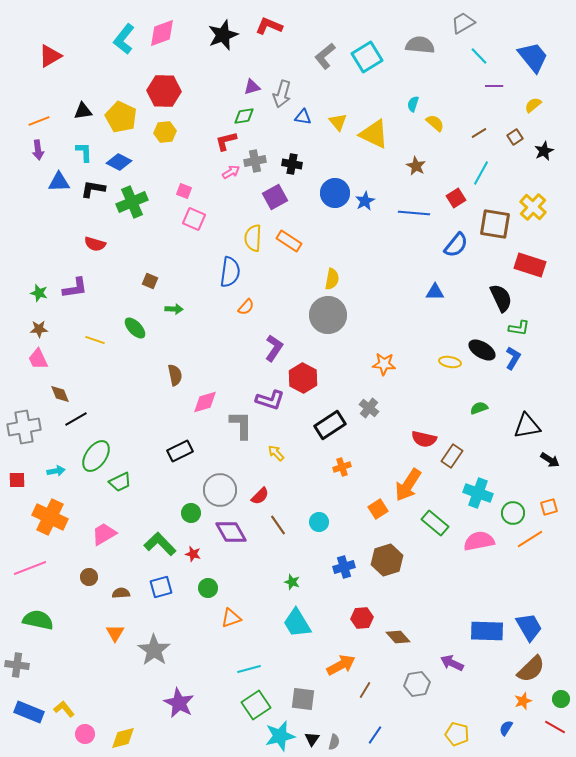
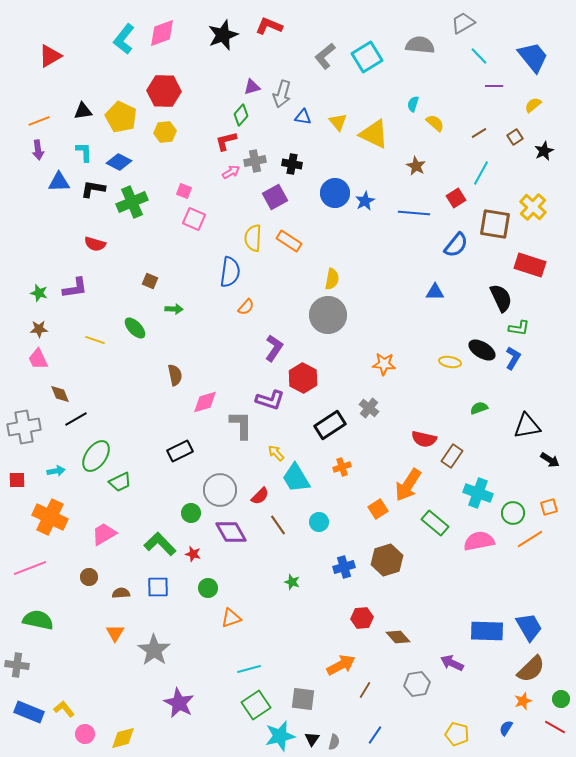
green diamond at (244, 116): moved 3 px left, 1 px up; rotated 40 degrees counterclockwise
blue square at (161, 587): moved 3 px left; rotated 15 degrees clockwise
cyan trapezoid at (297, 623): moved 1 px left, 145 px up
